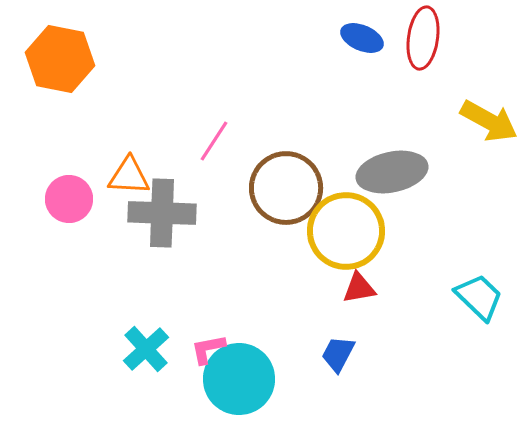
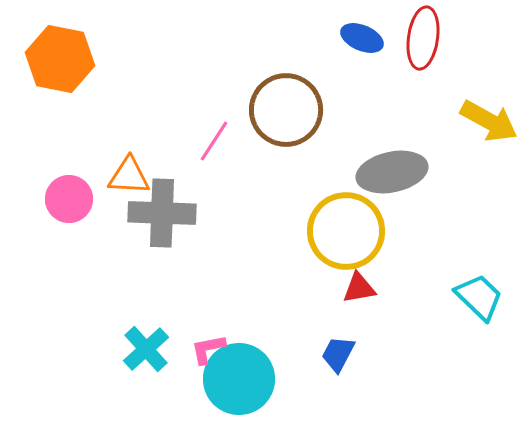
brown circle: moved 78 px up
